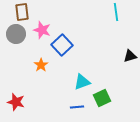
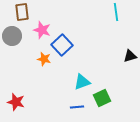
gray circle: moved 4 px left, 2 px down
orange star: moved 3 px right, 6 px up; rotated 24 degrees counterclockwise
